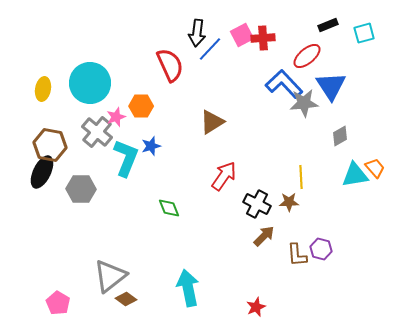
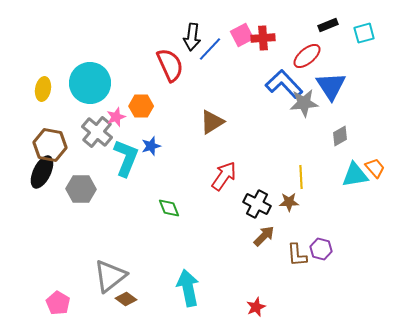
black arrow: moved 5 px left, 4 px down
